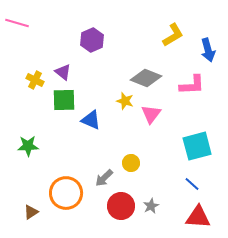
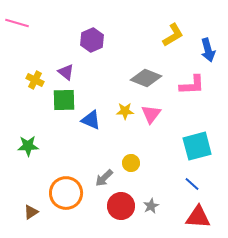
purple triangle: moved 3 px right
yellow star: moved 10 px down; rotated 18 degrees counterclockwise
